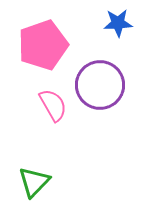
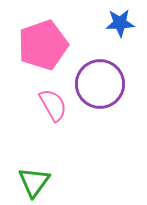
blue star: moved 2 px right
purple circle: moved 1 px up
green triangle: rotated 8 degrees counterclockwise
